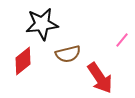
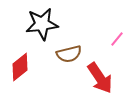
pink line: moved 5 px left, 1 px up
brown semicircle: moved 1 px right
red diamond: moved 3 px left, 6 px down
